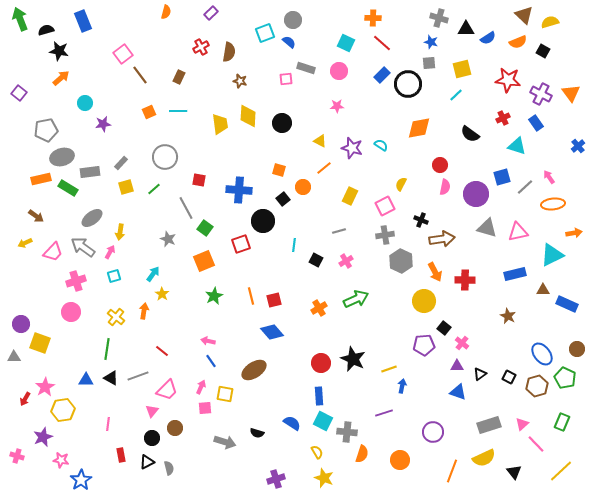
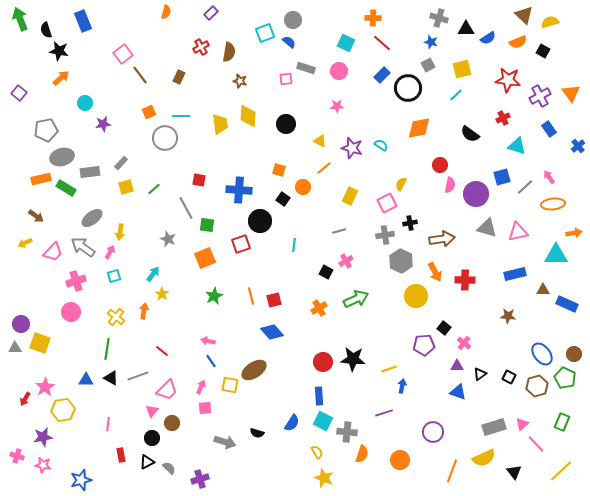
black semicircle at (46, 30): rotated 91 degrees counterclockwise
gray square at (429, 63): moved 1 px left, 2 px down; rotated 24 degrees counterclockwise
black circle at (408, 84): moved 4 px down
purple cross at (541, 94): moved 1 px left, 2 px down; rotated 35 degrees clockwise
cyan line at (178, 111): moved 3 px right, 5 px down
black circle at (282, 123): moved 4 px right, 1 px down
blue rectangle at (536, 123): moved 13 px right, 6 px down
gray circle at (165, 157): moved 19 px up
pink semicircle at (445, 187): moved 5 px right, 2 px up
green rectangle at (68, 188): moved 2 px left
black square at (283, 199): rotated 16 degrees counterclockwise
pink square at (385, 206): moved 2 px right, 3 px up
black cross at (421, 220): moved 11 px left, 3 px down; rotated 32 degrees counterclockwise
black circle at (263, 221): moved 3 px left
green square at (205, 228): moved 2 px right, 3 px up; rotated 28 degrees counterclockwise
cyan triangle at (552, 255): moved 4 px right; rotated 25 degrees clockwise
black square at (316, 260): moved 10 px right, 12 px down
orange square at (204, 261): moved 1 px right, 3 px up
yellow circle at (424, 301): moved 8 px left, 5 px up
brown star at (508, 316): rotated 21 degrees counterclockwise
pink cross at (462, 343): moved 2 px right
brown circle at (577, 349): moved 3 px left, 5 px down
gray triangle at (14, 357): moved 1 px right, 9 px up
black star at (353, 359): rotated 20 degrees counterclockwise
red circle at (321, 363): moved 2 px right, 1 px up
yellow square at (225, 394): moved 5 px right, 9 px up
blue semicircle at (292, 423): rotated 90 degrees clockwise
gray rectangle at (489, 425): moved 5 px right, 2 px down
brown circle at (175, 428): moved 3 px left, 5 px up
purple star at (43, 437): rotated 12 degrees clockwise
pink star at (61, 460): moved 18 px left, 5 px down
gray semicircle at (169, 468): rotated 32 degrees counterclockwise
purple cross at (276, 479): moved 76 px left
blue star at (81, 480): rotated 15 degrees clockwise
